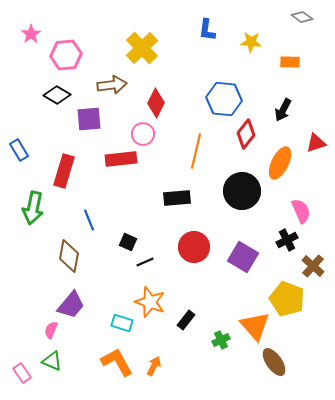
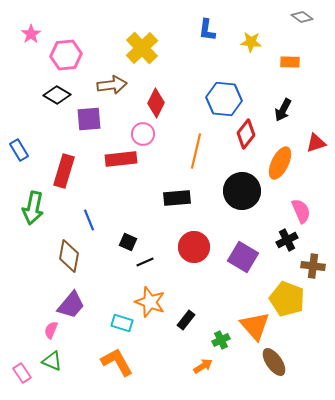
brown cross at (313, 266): rotated 35 degrees counterclockwise
orange arrow at (154, 366): moved 49 px right; rotated 30 degrees clockwise
